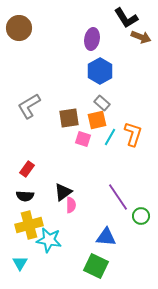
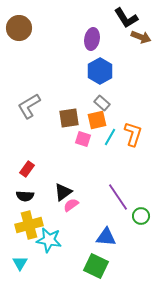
pink semicircle: rotated 126 degrees counterclockwise
